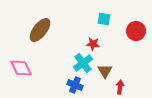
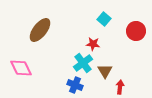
cyan square: rotated 32 degrees clockwise
